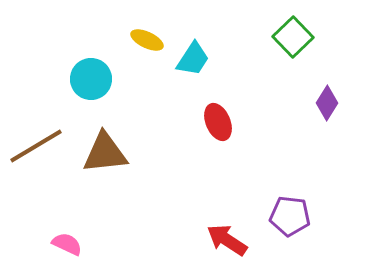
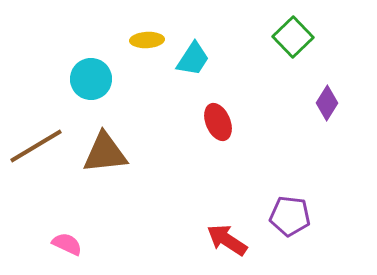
yellow ellipse: rotated 28 degrees counterclockwise
